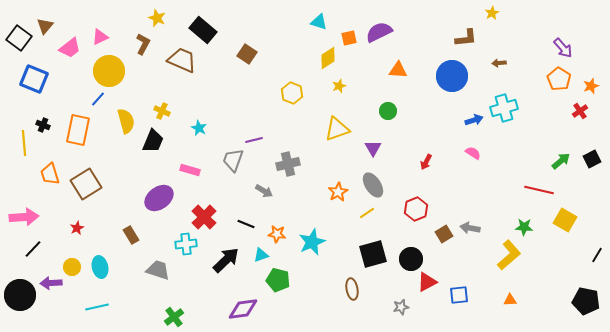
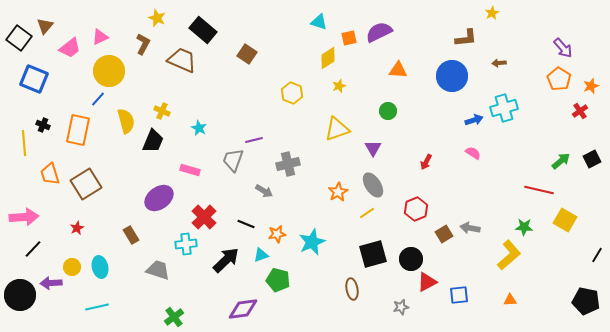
orange star at (277, 234): rotated 18 degrees counterclockwise
